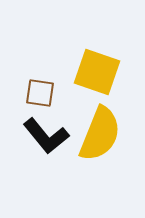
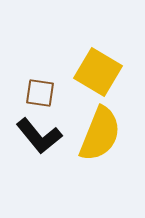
yellow square: moved 1 px right; rotated 12 degrees clockwise
black L-shape: moved 7 px left
